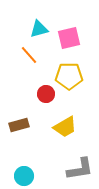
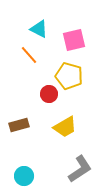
cyan triangle: rotated 42 degrees clockwise
pink square: moved 5 px right, 2 px down
yellow pentagon: rotated 16 degrees clockwise
red circle: moved 3 px right
gray L-shape: rotated 24 degrees counterclockwise
